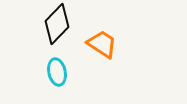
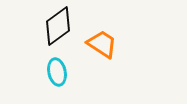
black diamond: moved 1 px right, 2 px down; rotated 9 degrees clockwise
